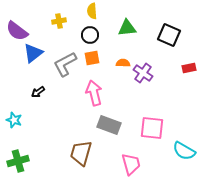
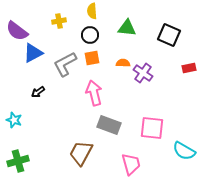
green triangle: rotated 12 degrees clockwise
blue triangle: rotated 10 degrees clockwise
brown trapezoid: rotated 12 degrees clockwise
